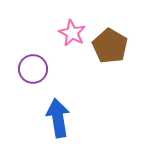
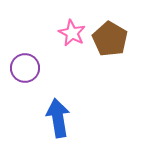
brown pentagon: moved 7 px up
purple circle: moved 8 px left, 1 px up
